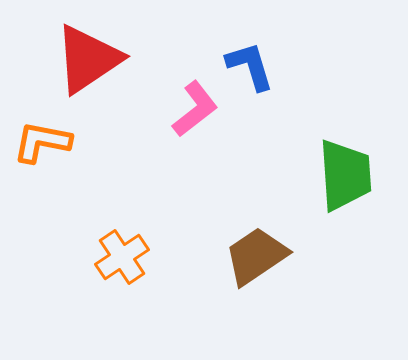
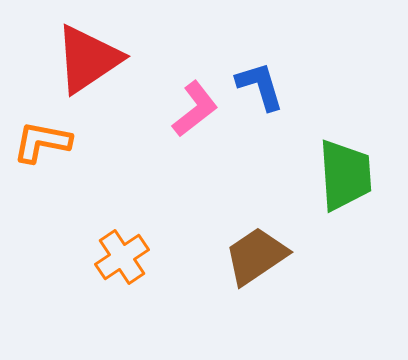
blue L-shape: moved 10 px right, 20 px down
